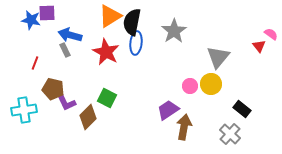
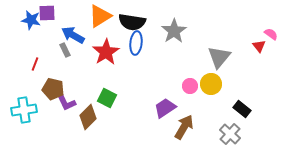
orange triangle: moved 10 px left
black semicircle: rotated 92 degrees counterclockwise
blue arrow: moved 3 px right; rotated 15 degrees clockwise
red star: rotated 12 degrees clockwise
gray triangle: moved 1 px right
red line: moved 1 px down
purple trapezoid: moved 3 px left, 2 px up
brown arrow: rotated 20 degrees clockwise
